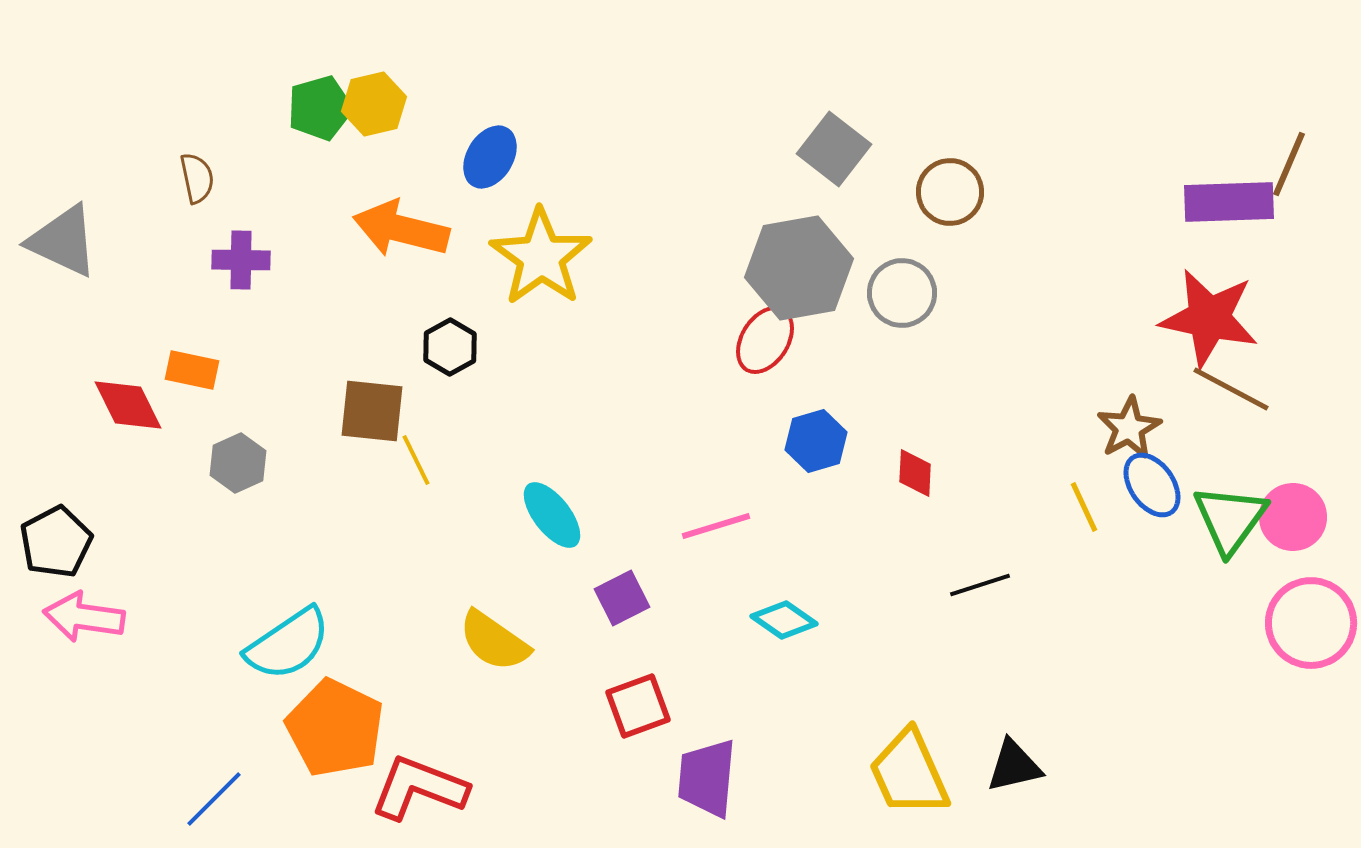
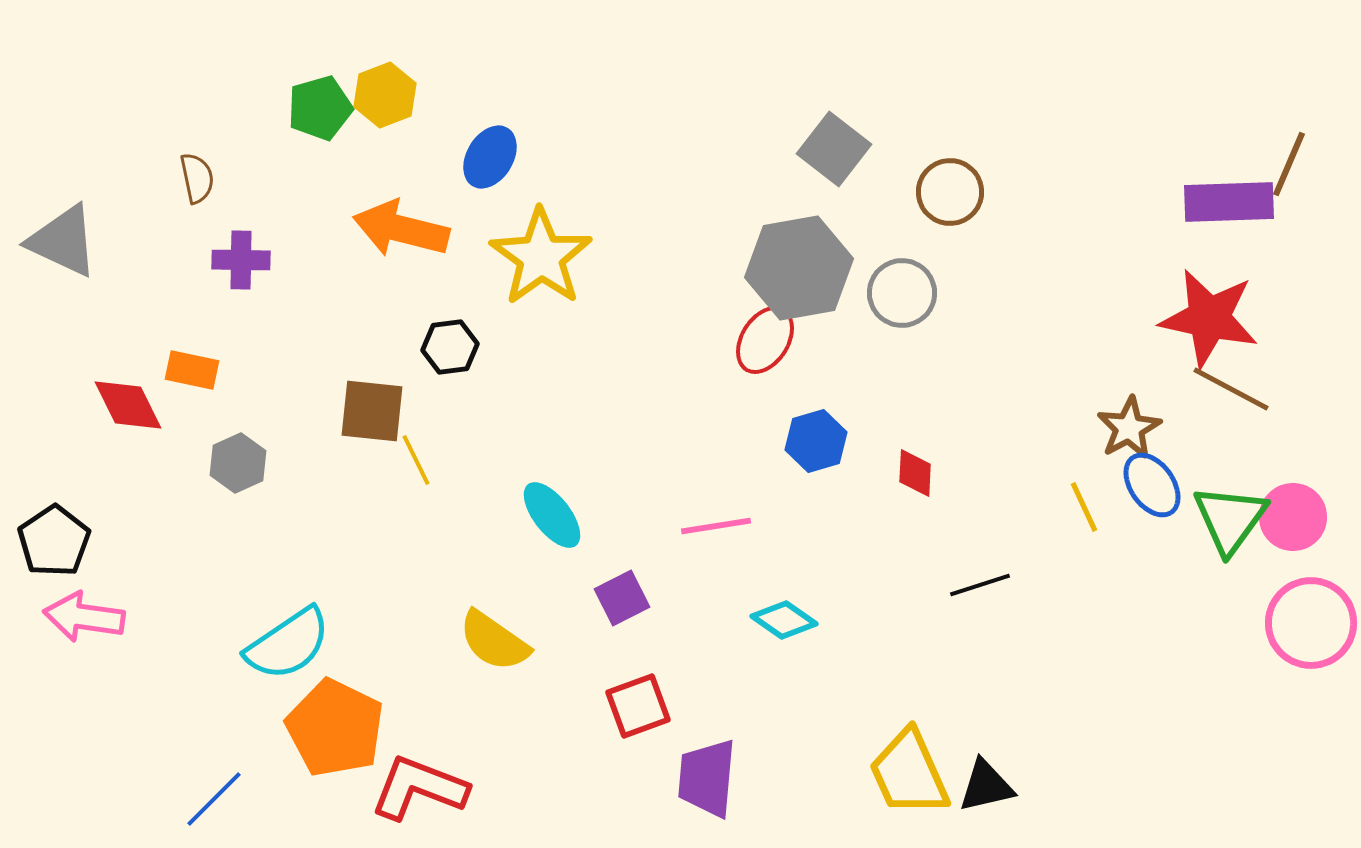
yellow hexagon at (374, 104): moved 11 px right, 9 px up; rotated 8 degrees counterclockwise
black hexagon at (450, 347): rotated 22 degrees clockwise
pink line at (716, 526): rotated 8 degrees clockwise
black pentagon at (56, 542): moved 2 px left, 1 px up; rotated 6 degrees counterclockwise
black triangle at (1014, 766): moved 28 px left, 20 px down
